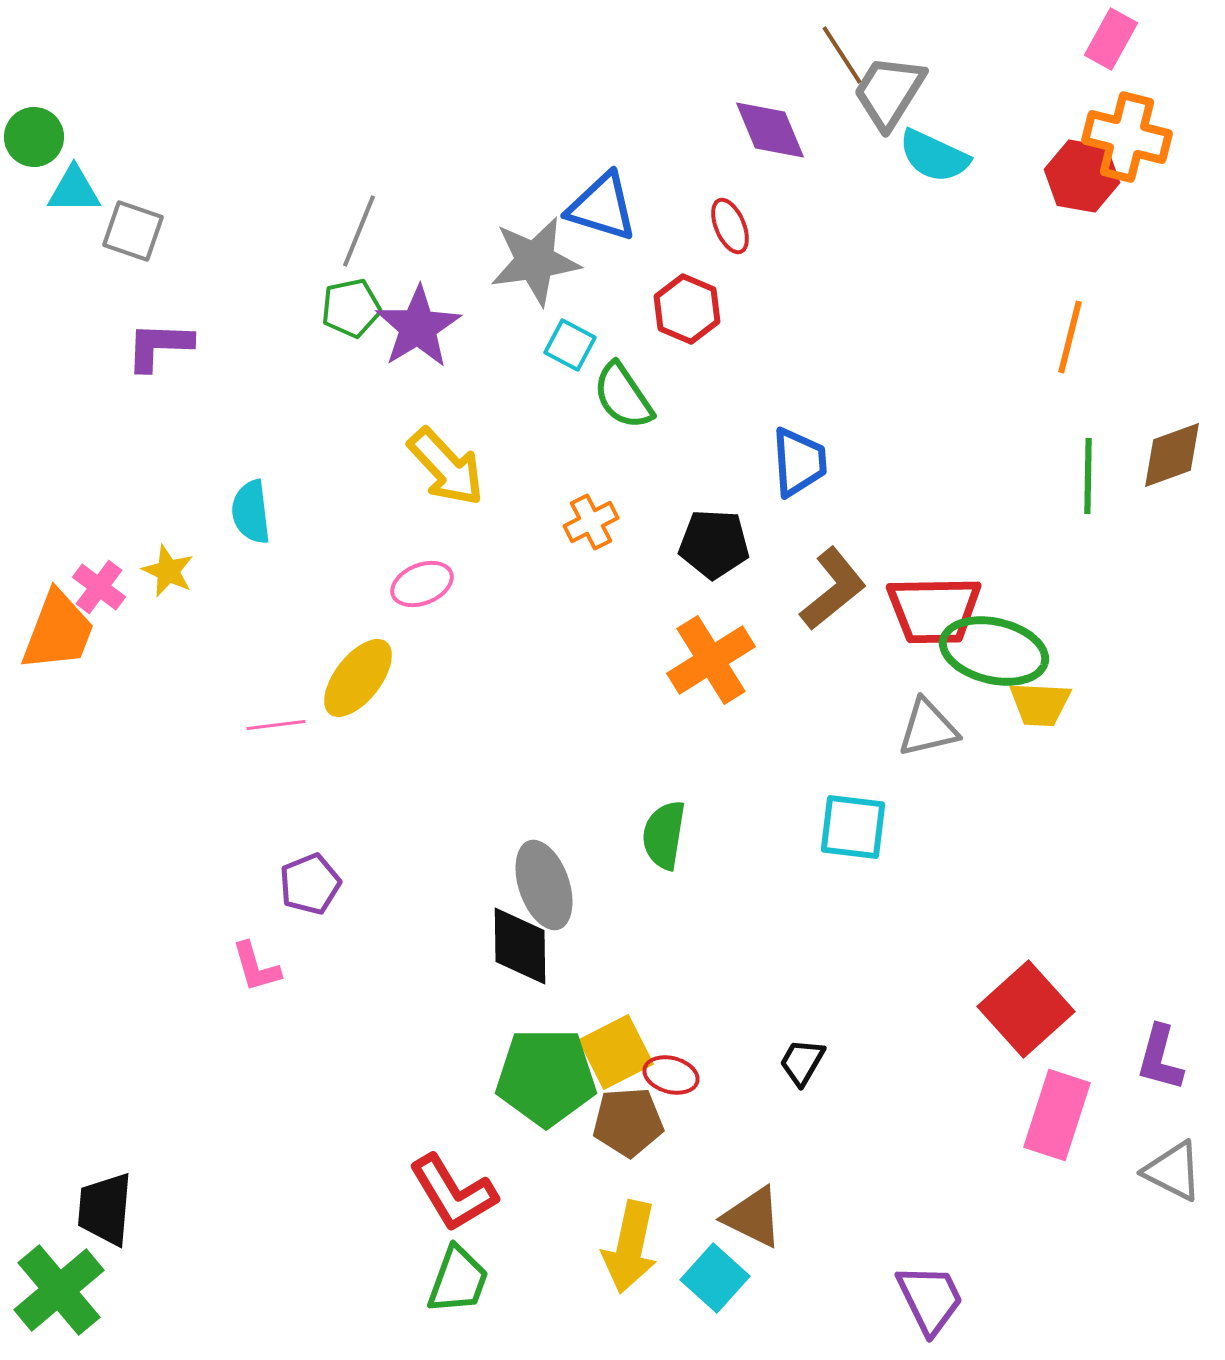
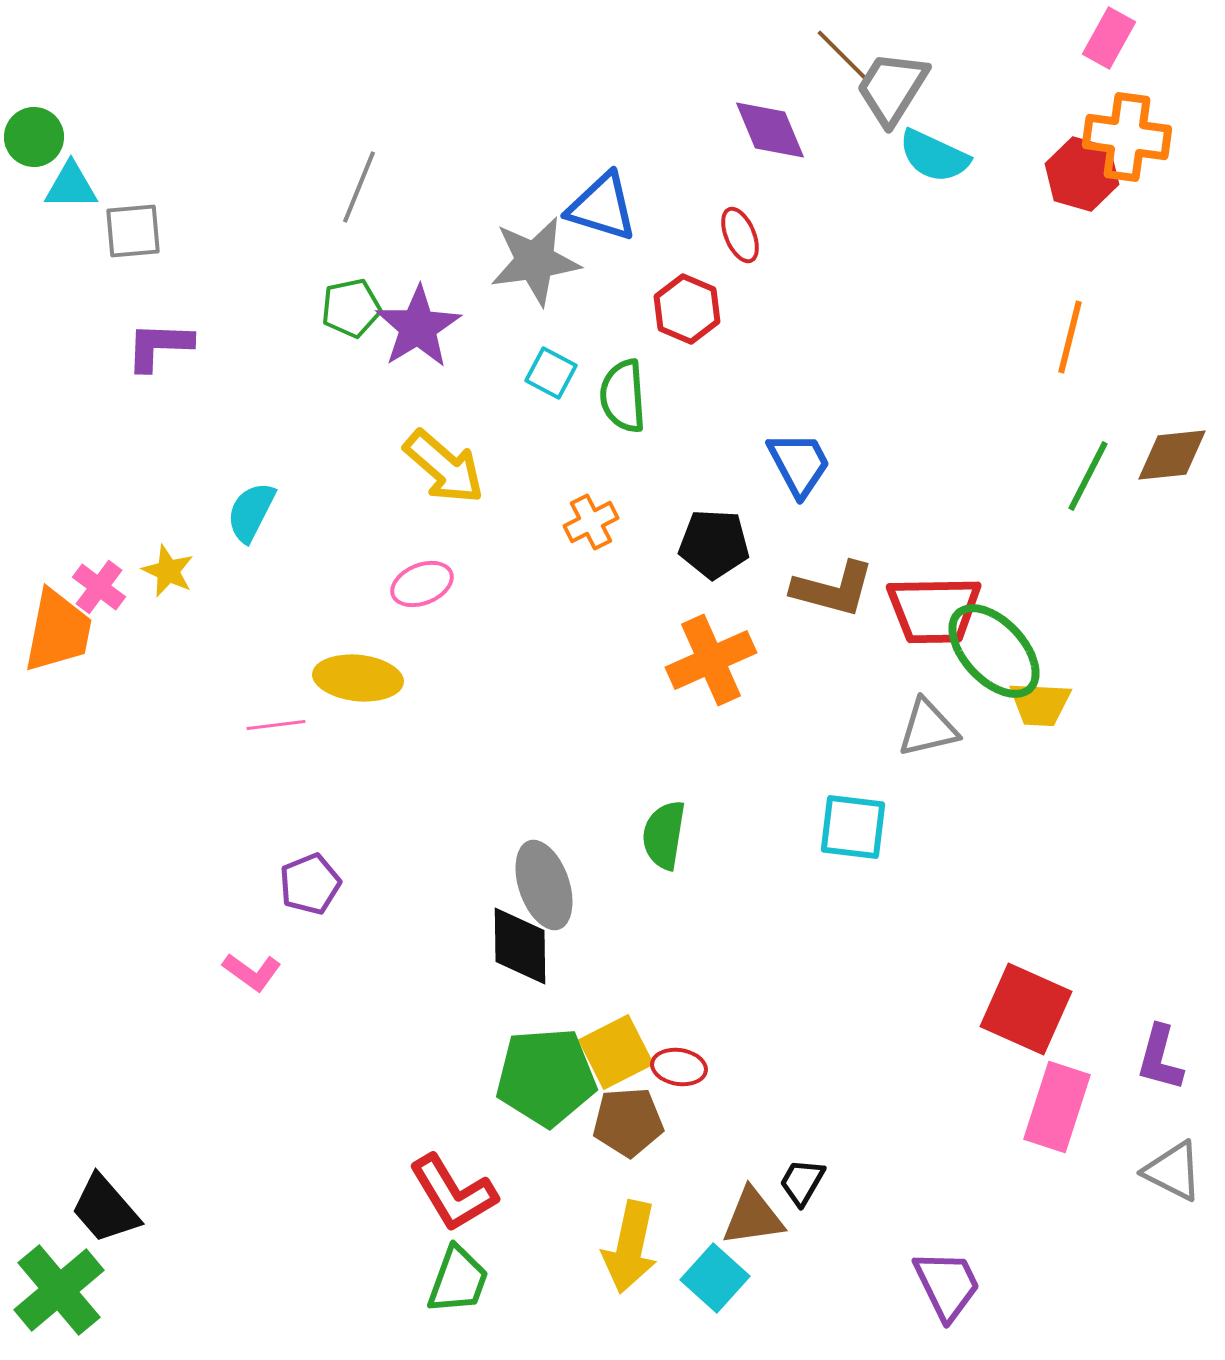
pink rectangle at (1111, 39): moved 2 px left, 1 px up
brown line at (842, 55): rotated 12 degrees counterclockwise
gray trapezoid at (889, 92): moved 3 px right, 4 px up
orange cross at (1127, 137): rotated 6 degrees counterclockwise
red hexagon at (1082, 176): moved 2 px up; rotated 6 degrees clockwise
cyan triangle at (74, 190): moved 3 px left, 4 px up
red ellipse at (730, 226): moved 10 px right, 9 px down
gray square at (133, 231): rotated 24 degrees counterclockwise
gray line at (359, 231): moved 44 px up
cyan square at (570, 345): moved 19 px left, 28 px down
green semicircle at (623, 396): rotated 30 degrees clockwise
brown diamond at (1172, 455): rotated 14 degrees clockwise
blue trapezoid at (799, 462): moved 2 px down; rotated 24 degrees counterclockwise
yellow arrow at (446, 467): moved 2 px left; rotated 6 degrees counterclockwise
green line at (1088, 476): rotated 26 degrees clockwise
cyan semicircle at (251, 512): rotated 34 degrees clockwise
brown L-shape at (833, 589): rotated 54 degrees clockwise
orange trapezoid at (58, 631): rotated 10 degrees counterclockwise
green ellipse at (994, 651): rotated 34 degrees clockwise
orange cross at (711, 660): rotated 8 degrees clockwise
yellow ellipse at (358, 678): rotated 58 degrees clockwise
pink L-shape at (256, 967): moved 4 px left, 5 px down; rotated 38 degrees counterclockwise
red square at (1026, 1009): rotated 24 degrees counterclockwise
black trapezoid at (802, 1062): moved 120 px down
red ellipse at (671, 1075): moved 8 px right, 8 px up; rotated 6 degrees counterclockwise
green pentagon at (546, 1077): rotated 4 degrees counterclockwise
pink rectangle at (1057, 1115): moved 8 px up
black trapezoid at (105, 1209): rotated 46 degrees counterclockwise
brown triangle at (753, 1217): rotated 34 degrees counterclockwise
purple trapezoid at (930, 1299): moved 17 px right, 14 px up
